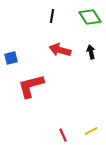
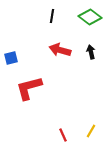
green diamond: rotated 20 degrees counterclockwise
red L-shape: moved 2 px left, 2 px down
yellow line: rotated 32 degrees counterclockwise
